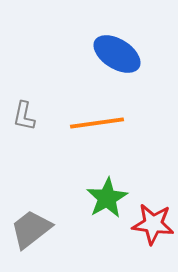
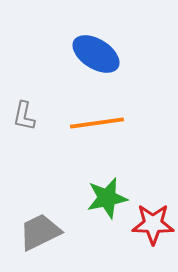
blue ellipse: moved 21 px left
green star: rotated 18 degrees clockwise
red star: rotated 6 degrees counterclockwise
gray trapezoid: moved 9 px right, 3 px down; rotated 12 degrees clockwise
